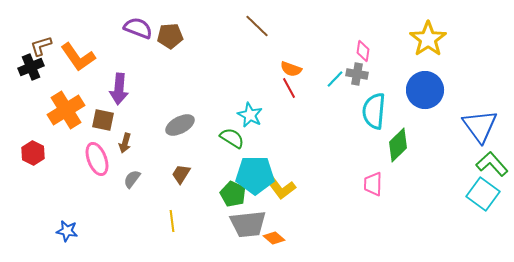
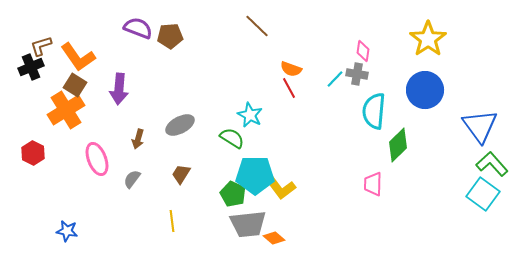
brown square: moved 28 px left, 35 px up; rotated 20 degrees clockwise
brown arrow: moved 13 px right, 4 px up
